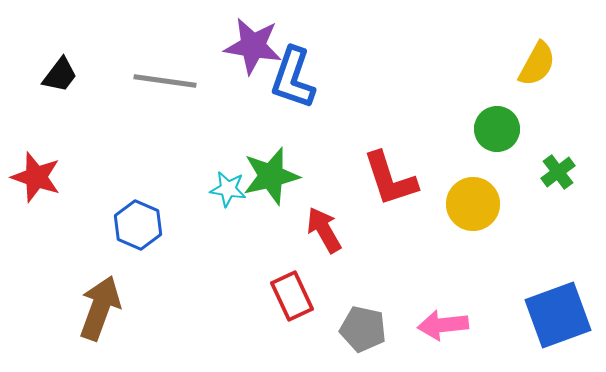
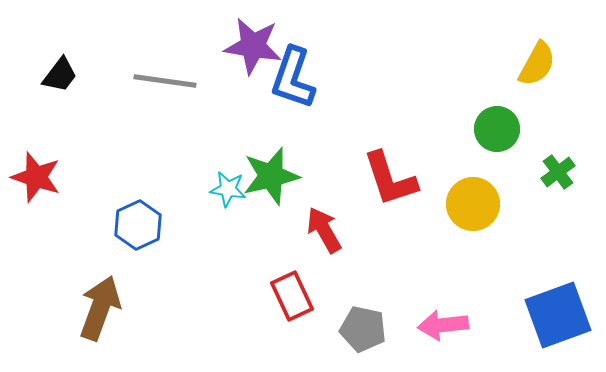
blue hexagon: rotated 12 degrees clockwise
